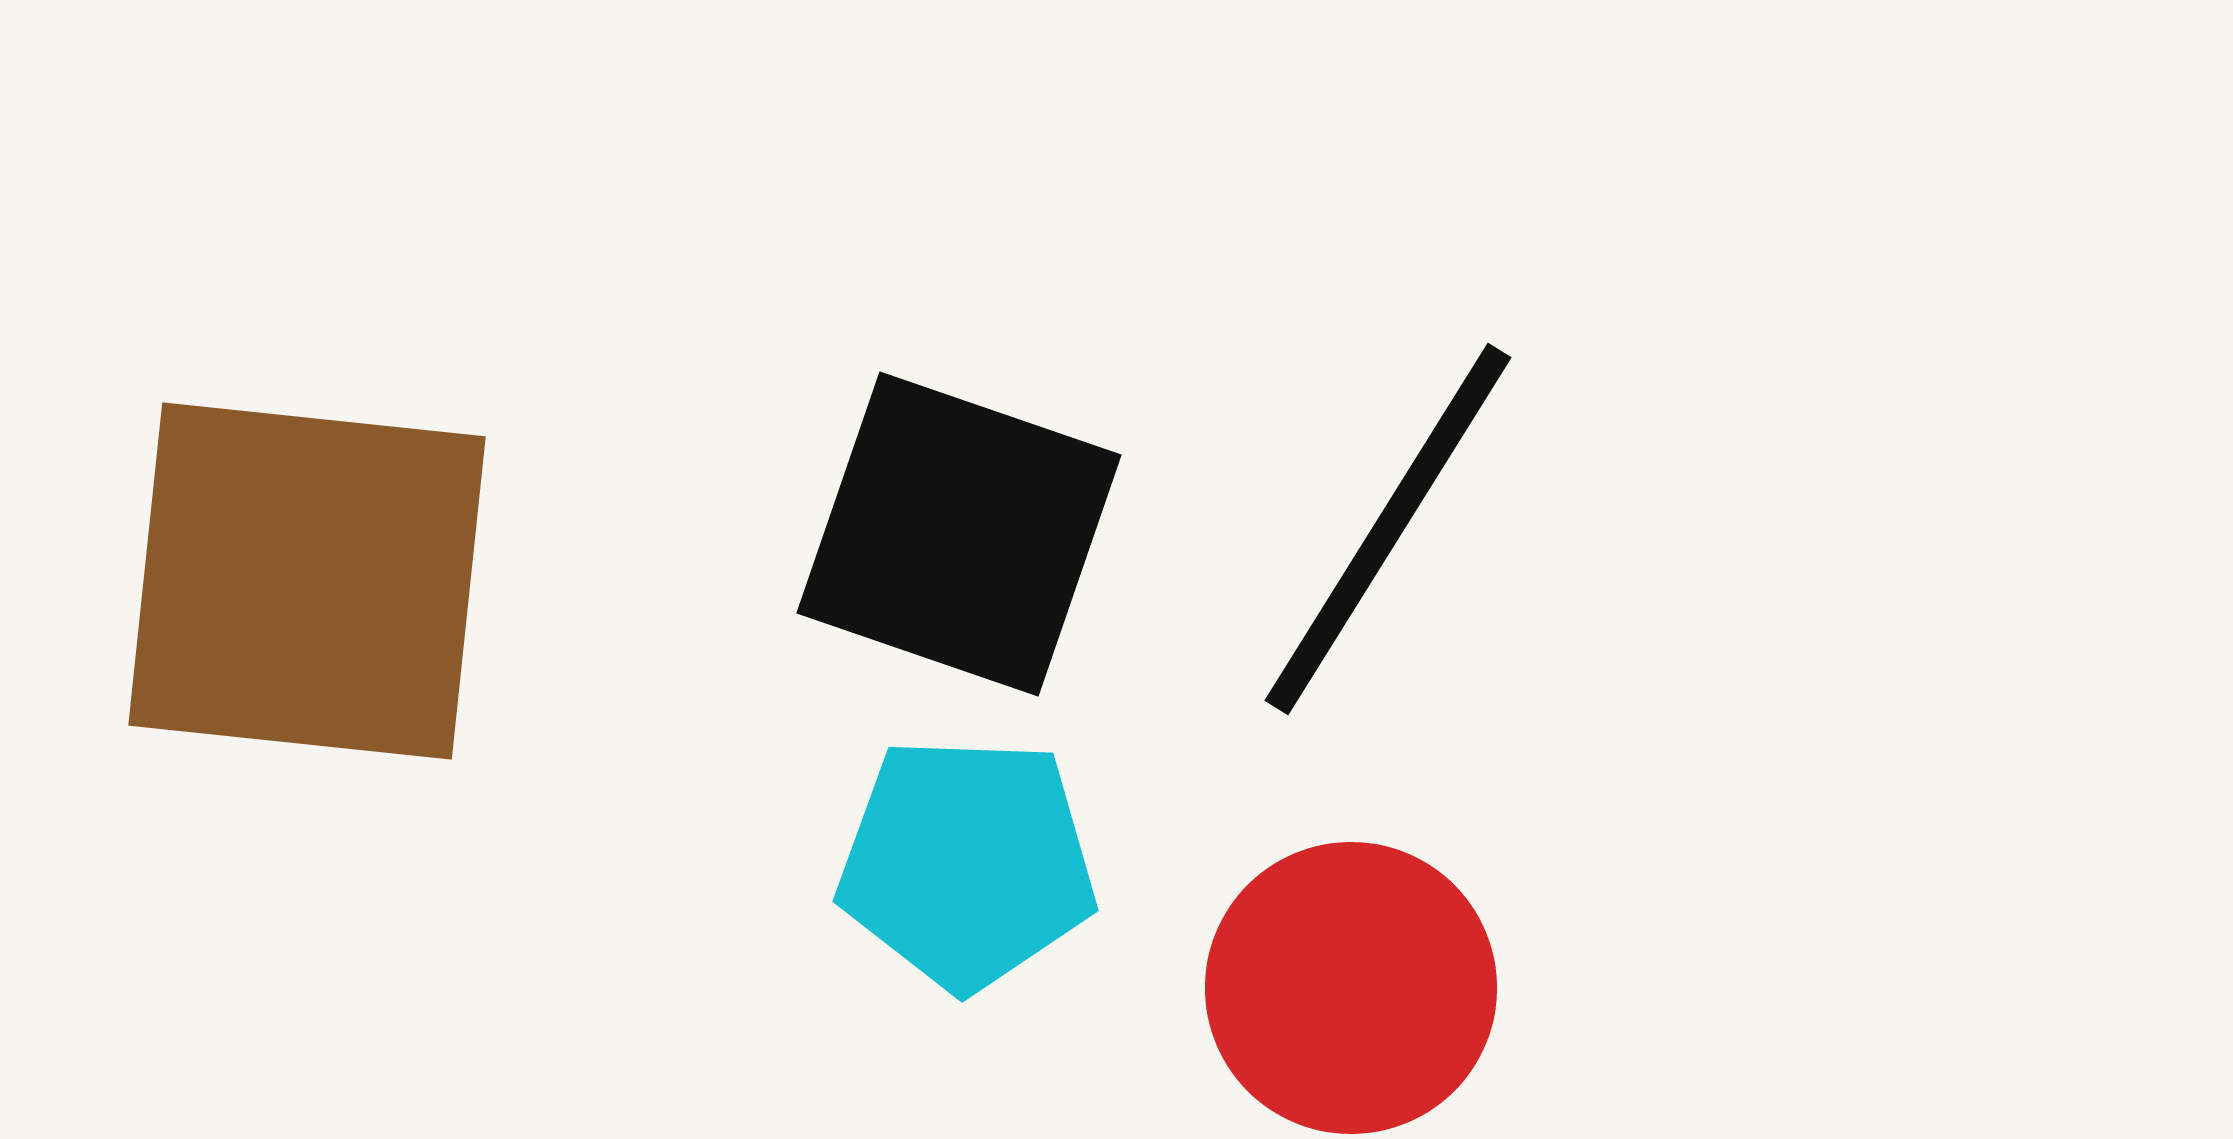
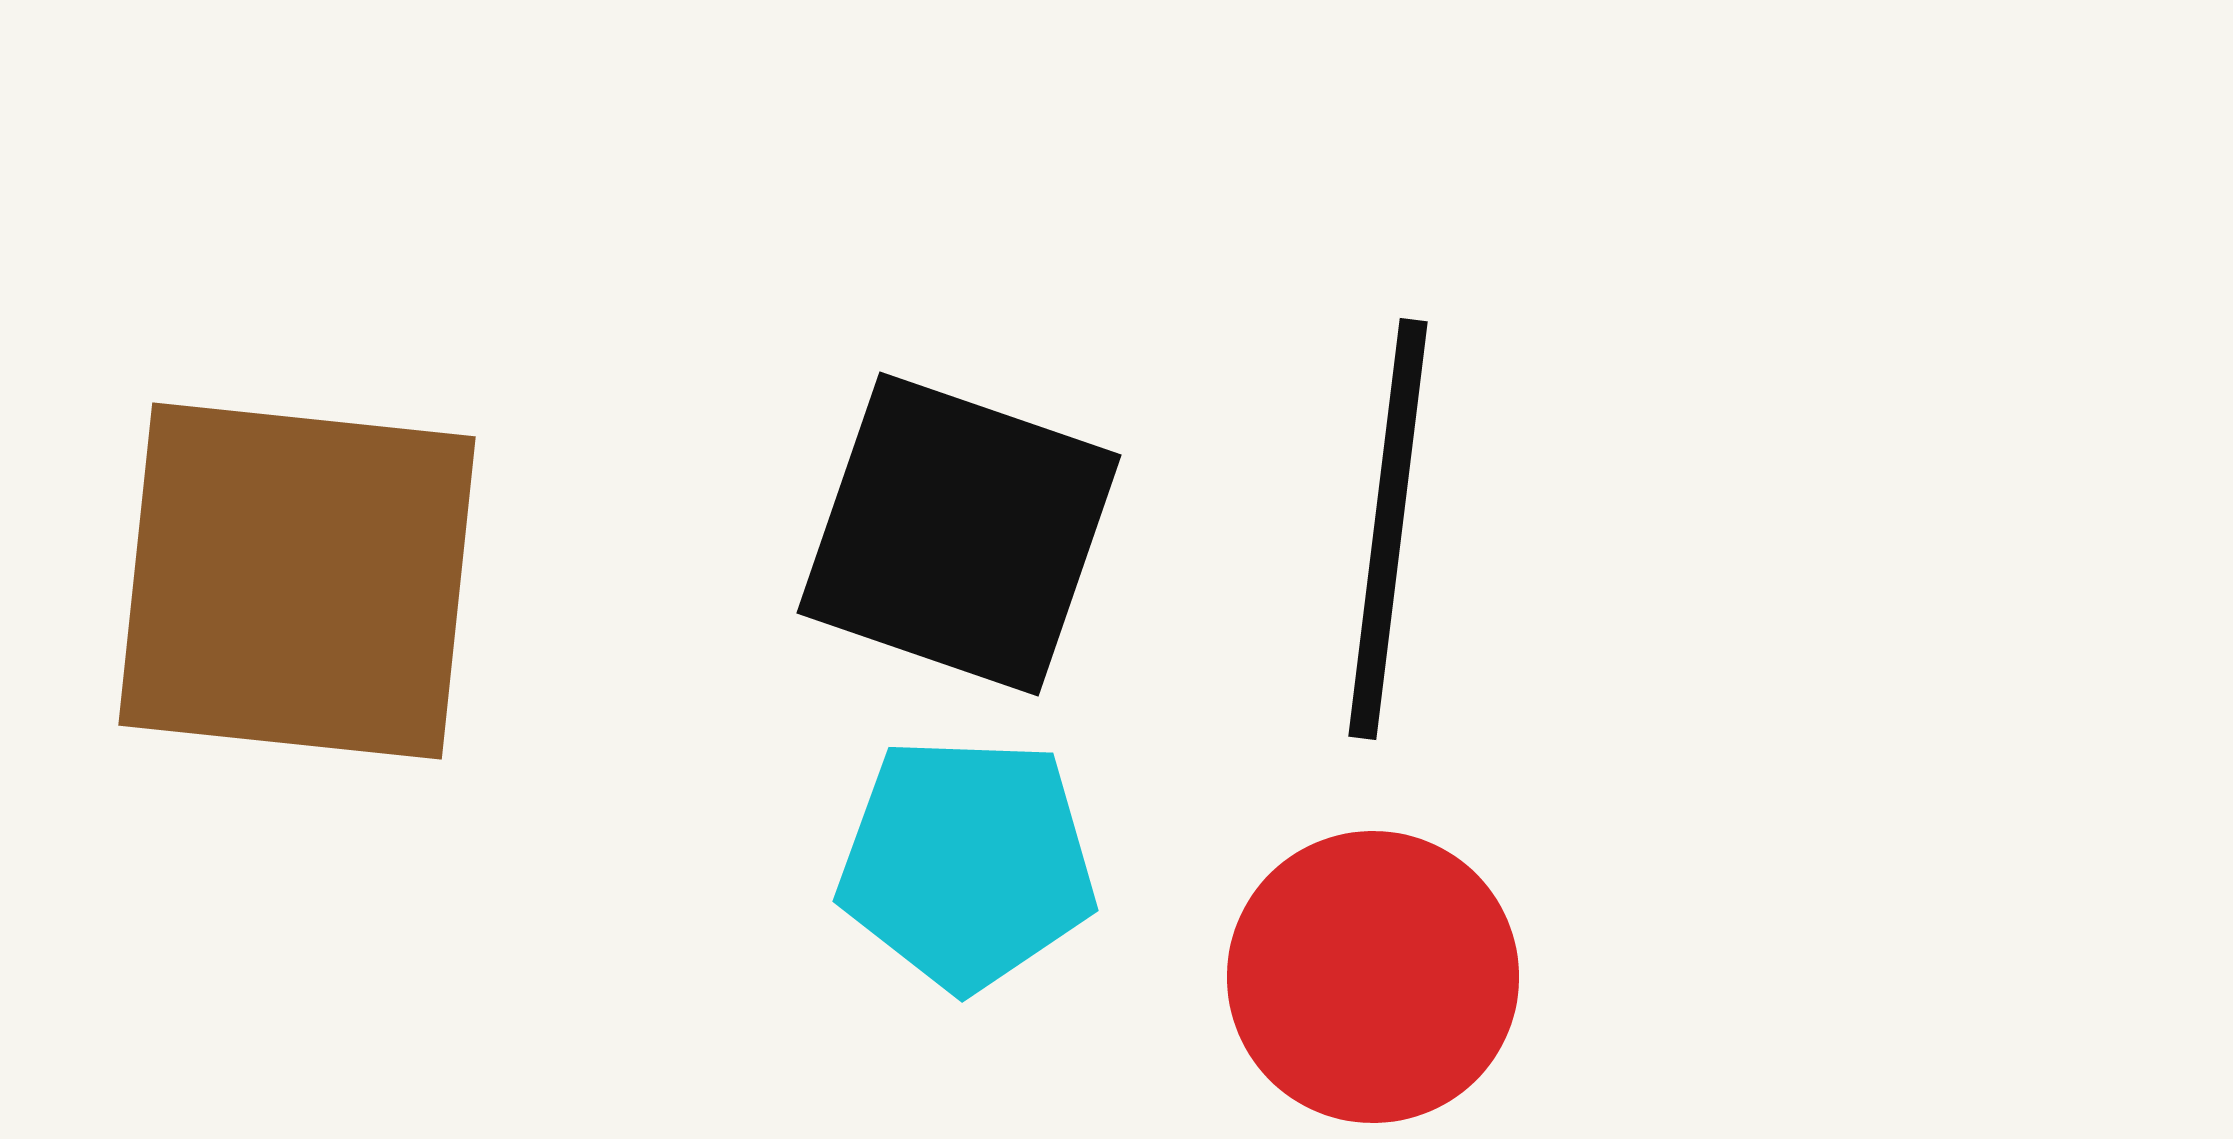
black line: rotated 25 degrees counterclockwise
brown square: moved 10 px left
red circle: moved 22 px right, 11 px up
